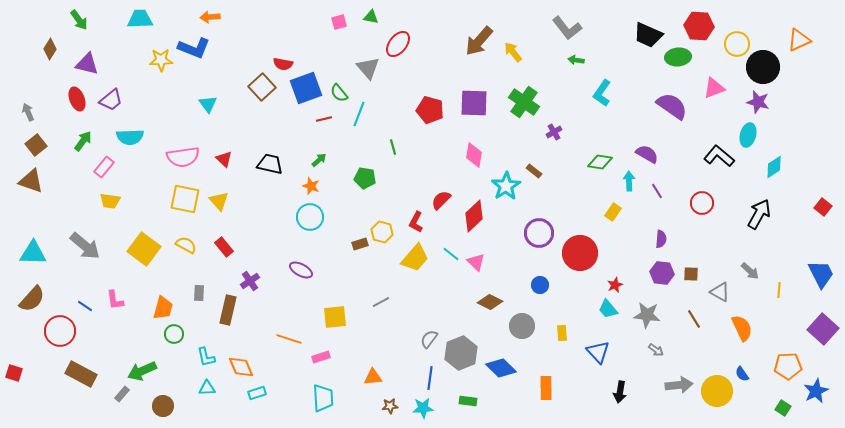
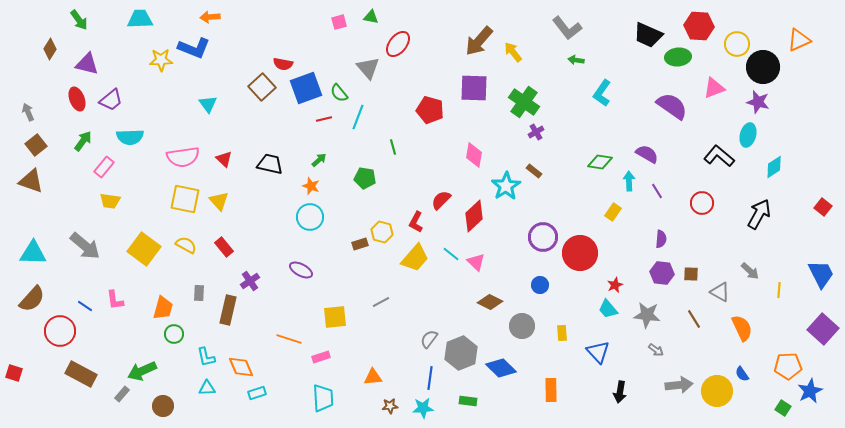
purple square at (474, 103): moved 15 px up
cyan line at (359, 114): moved 1 px left, 3 px down
purple cross at (554, 132): moved 18 px left
purple circle at (539, 233): moved 4 px right, 4 px down
orange rectangle at (546, 388): moved 5 px right, 2 px down
blue star at (816, 391): moved 6 px left
